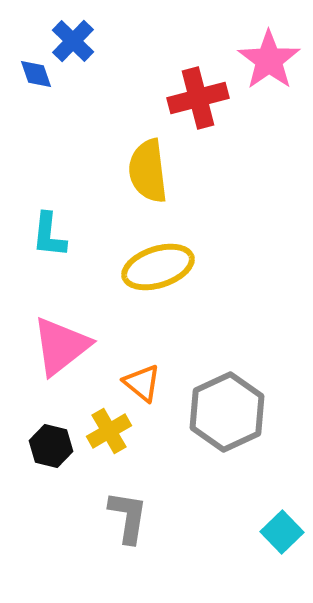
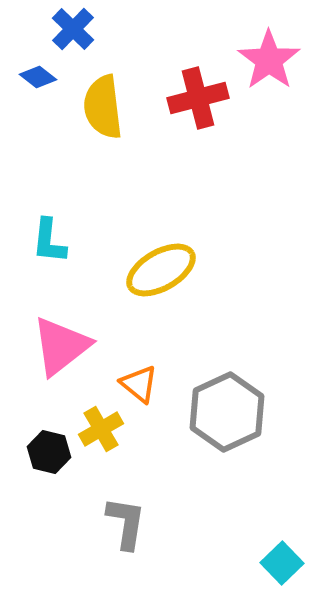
blue cross: moved 12 px up
blue diamond: moved 2 px right, 3 px down; rotated 33 degrees counterclockwise
yellow semicircle: moved 45 px left, 64 px up
cyan L-shape: moved 6 px down
yellow ellipse: moved 3 px right, 3 px down; rotated 12 degrees counterclockwise
orange triangle: moved 3 px left, 1 px down
yellow cross: moved 8 px left, 2 px up
black hexagon: moved 2 px left, 6 px down
gray L-shape: moved 2 px left, 6 px down
cyan square: moved 31 px down
